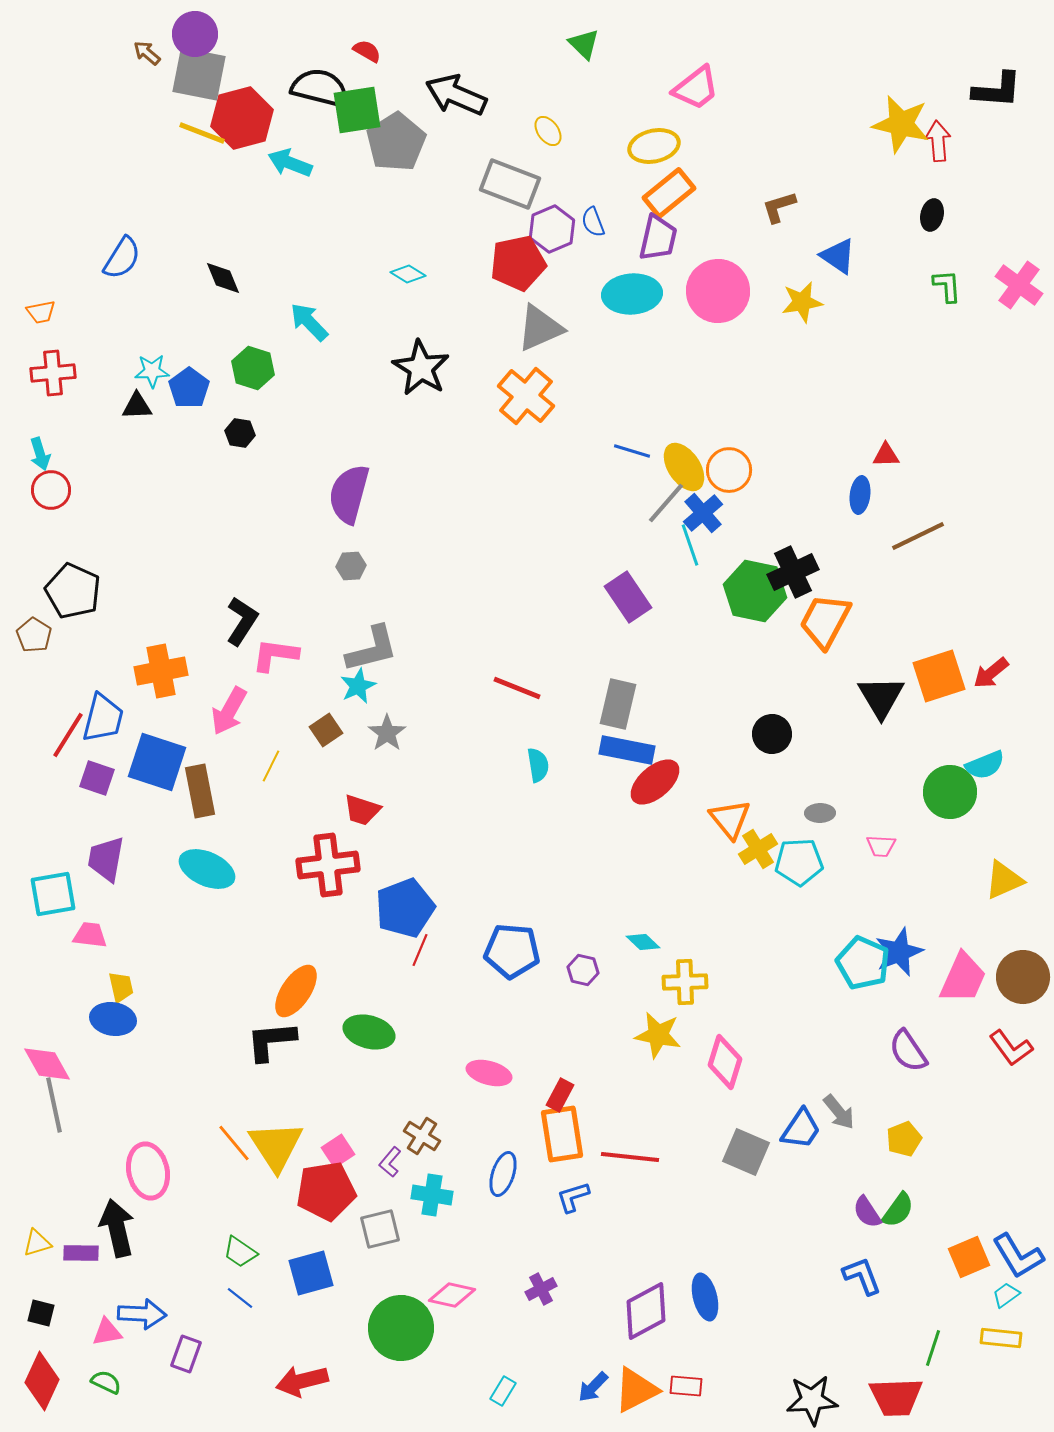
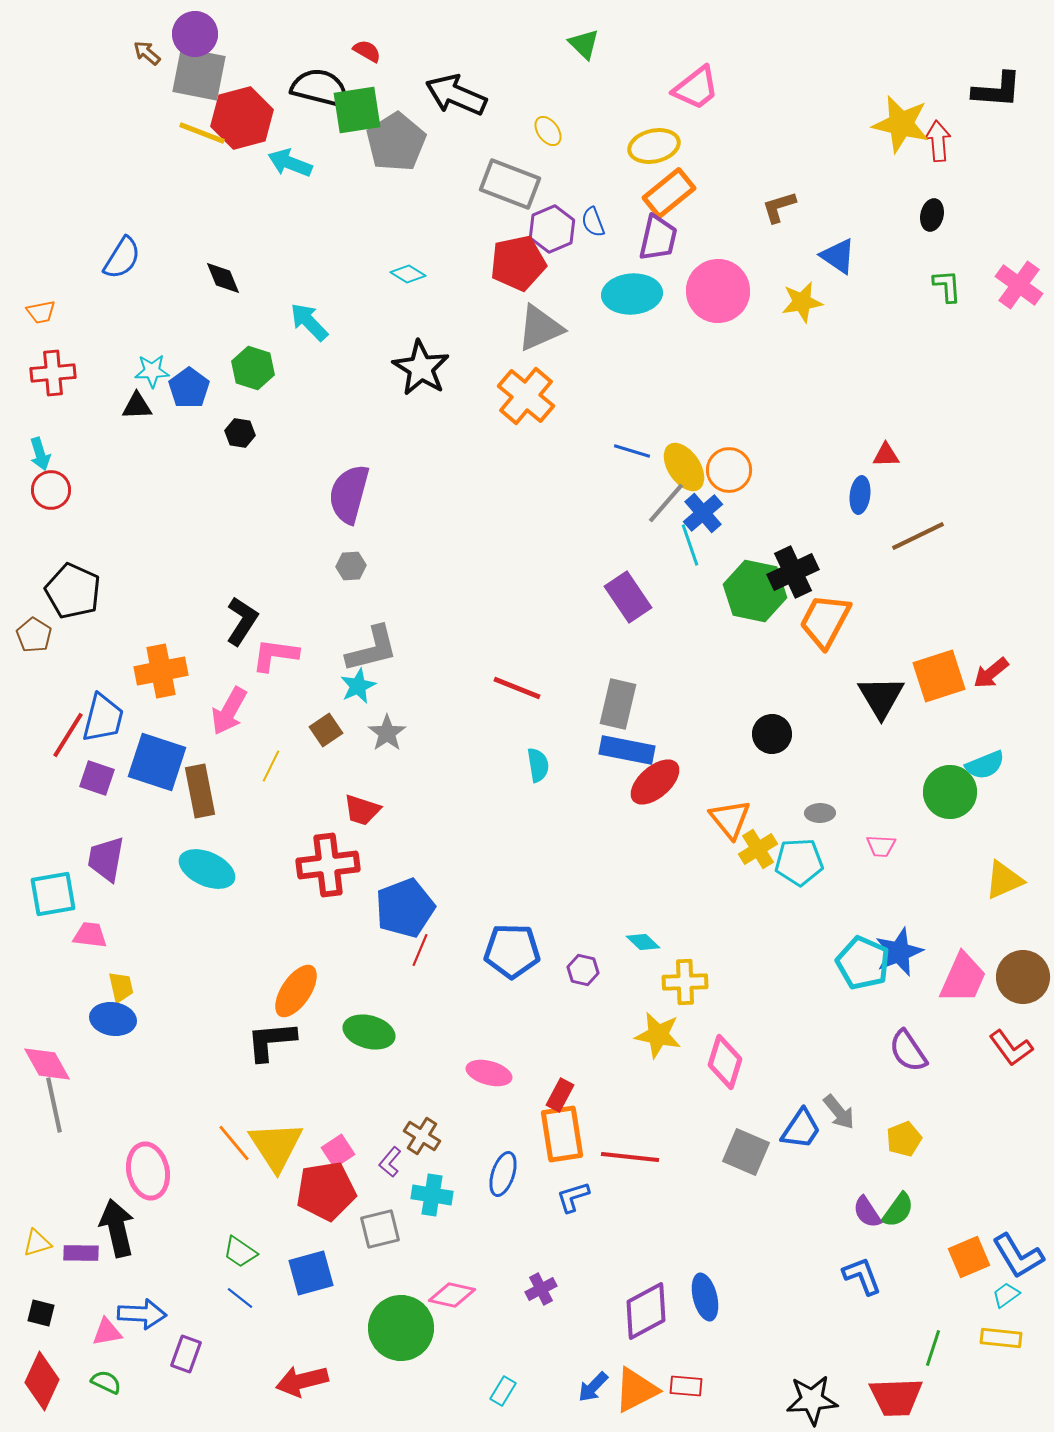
blue pentagon at (512, 951): rotated 4 degrees counterclockwise
